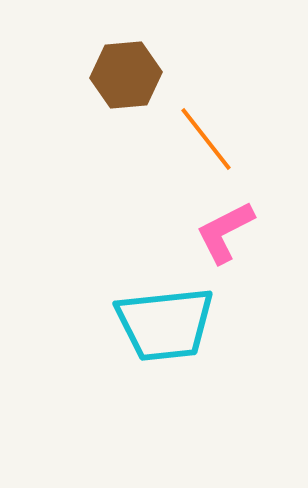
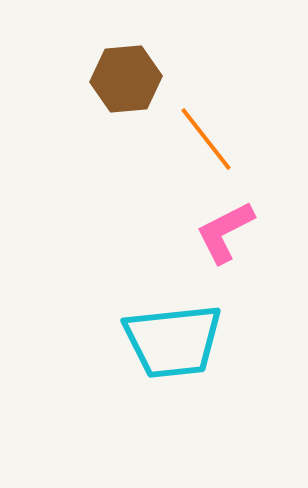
brown hexagon: moved 4 px down
cyan trapezoid: moved 8 px right, 17 px down
